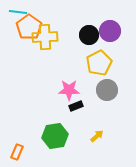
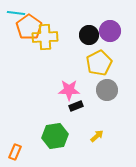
cyan line: moved 2 px left, 1 px down
orange rectangle: moved 2 px left
